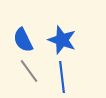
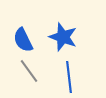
blue star: moved 1 px right, 3 px up
blue line: moved 7 px right
